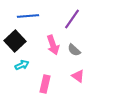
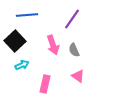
blue line: moved 1 px left, 1 px up
gray semicircle: rotated 24 degrees clockwise
